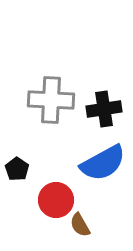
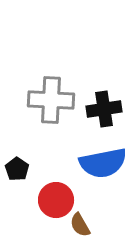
blue semicircle: rotated 18 degrees clockwise
